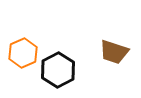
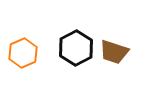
black hexagon: moved 18 px right, 22 px up
